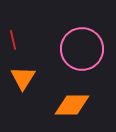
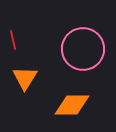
pink circle: moved 1 px right
orange triangle: moved 2 px right
